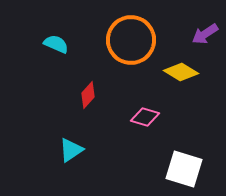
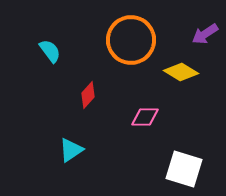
cyan semicircle: moved 6 px left, 7 px down; rotated 30 degrees clockwise
pink diamond: rotated 16 degrees counterclockwise
